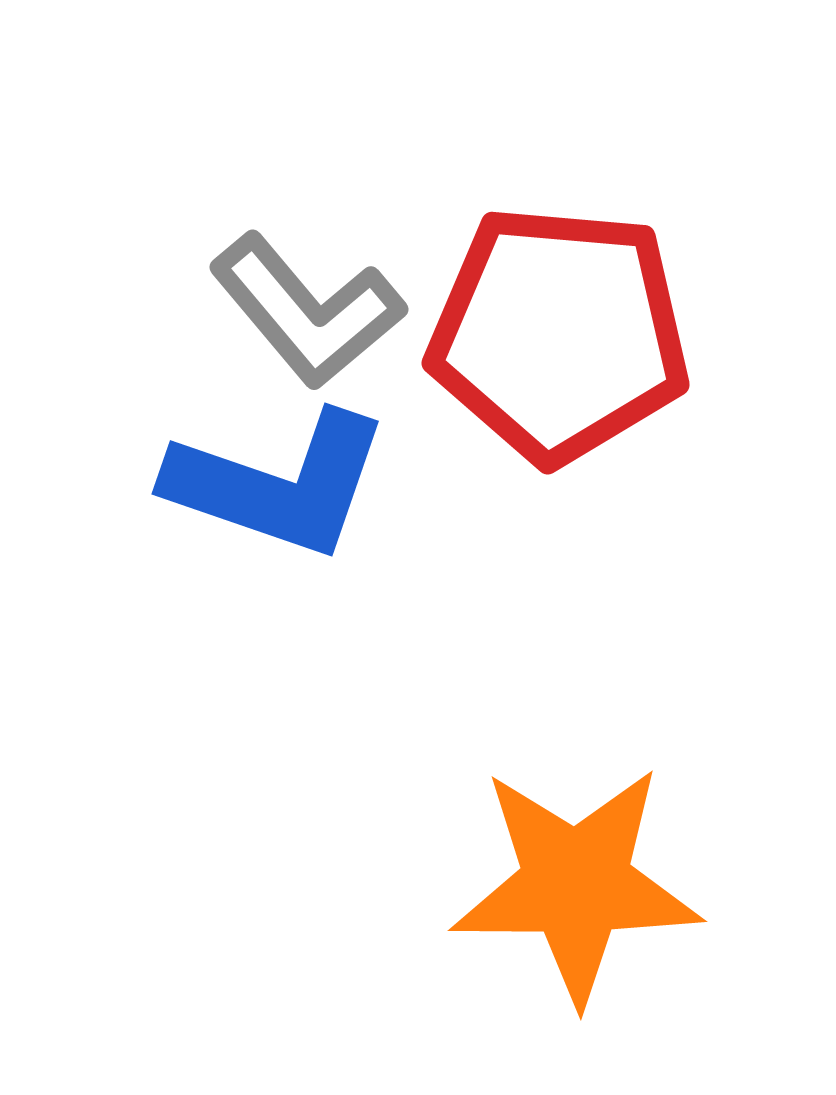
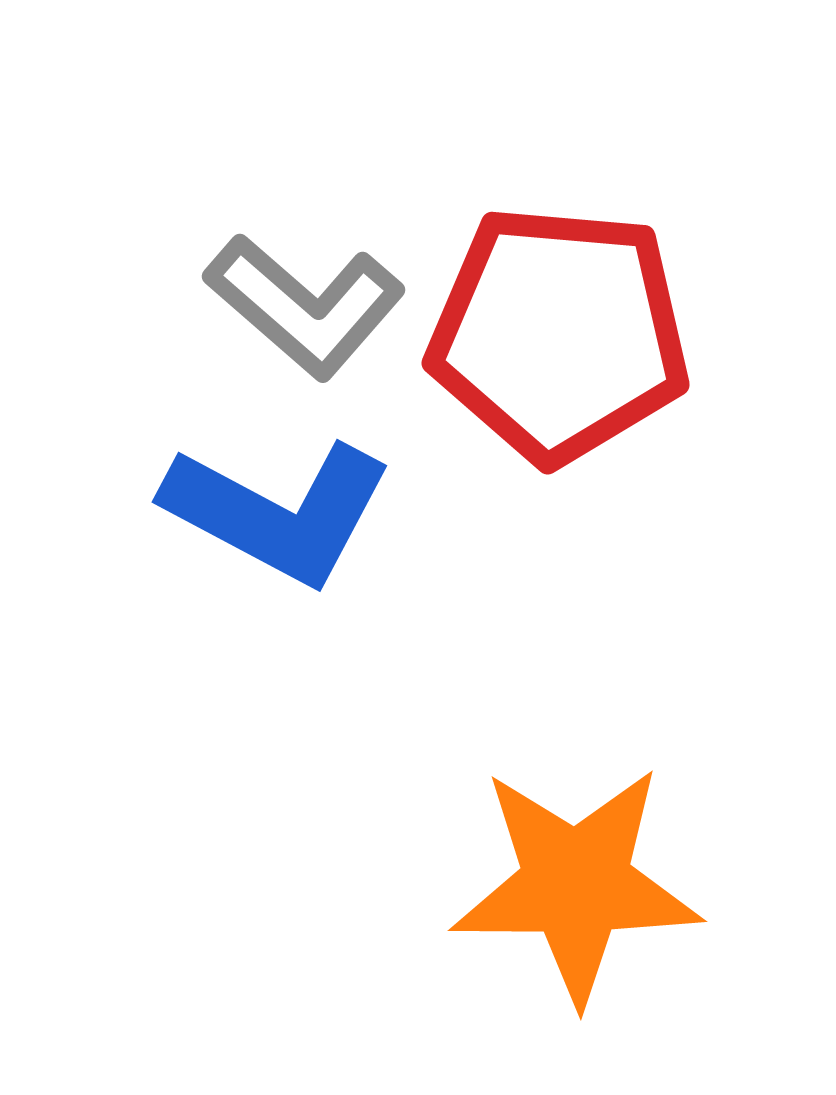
gray L-shape: moved 2 px left, 5 px up; rotated 9 degrees counterclockwise
blue L-shape: moved 28 px down; rotated 9 degrees clockwise
